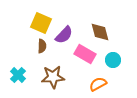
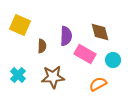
yellow square: moved 21 px left, 2 px down
purple semicircle: moved 2 px right, 1 px down; rotated 42 degrees counterclockwise
